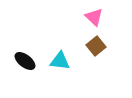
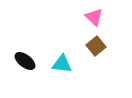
cyan triangle: moved 2 px right, 3 px down
